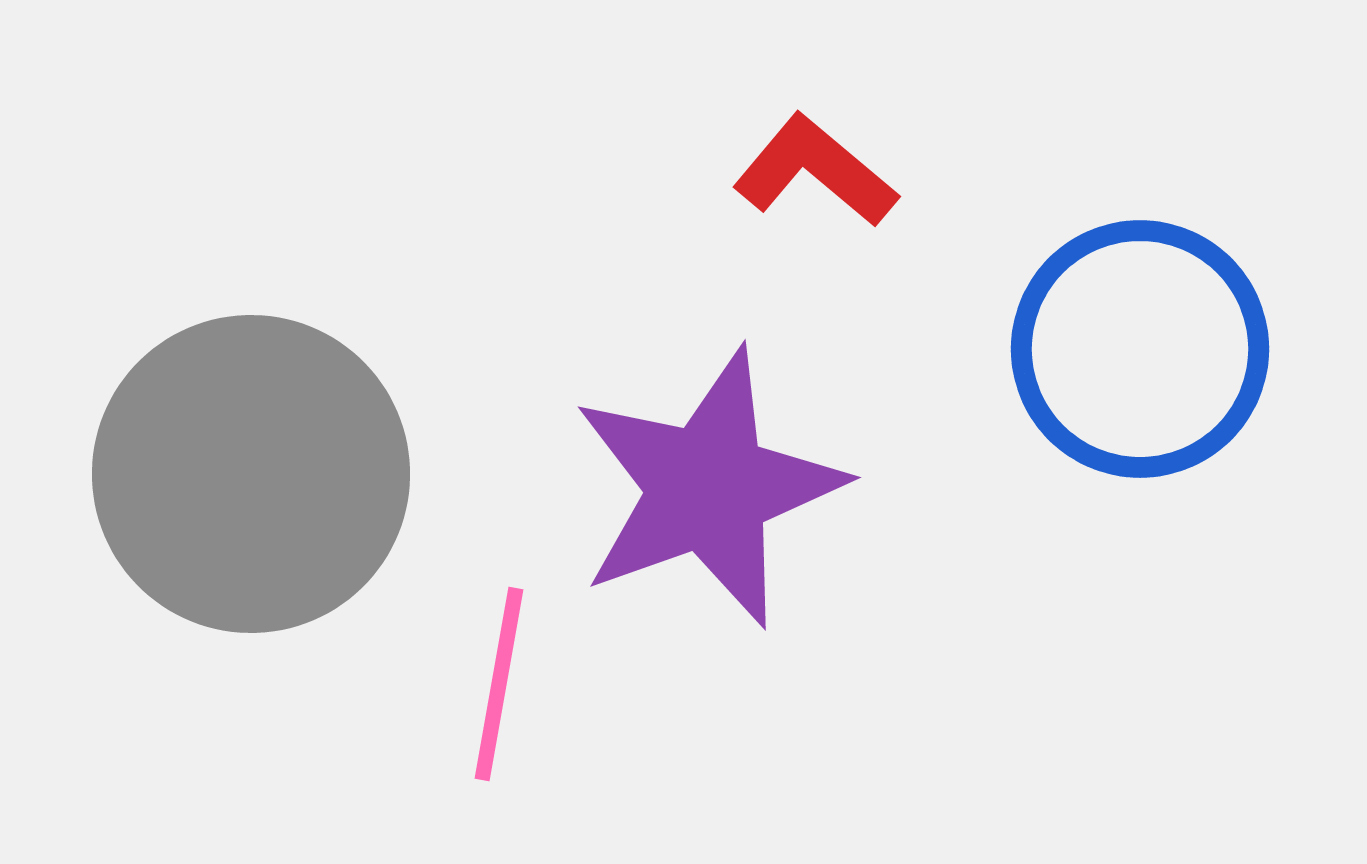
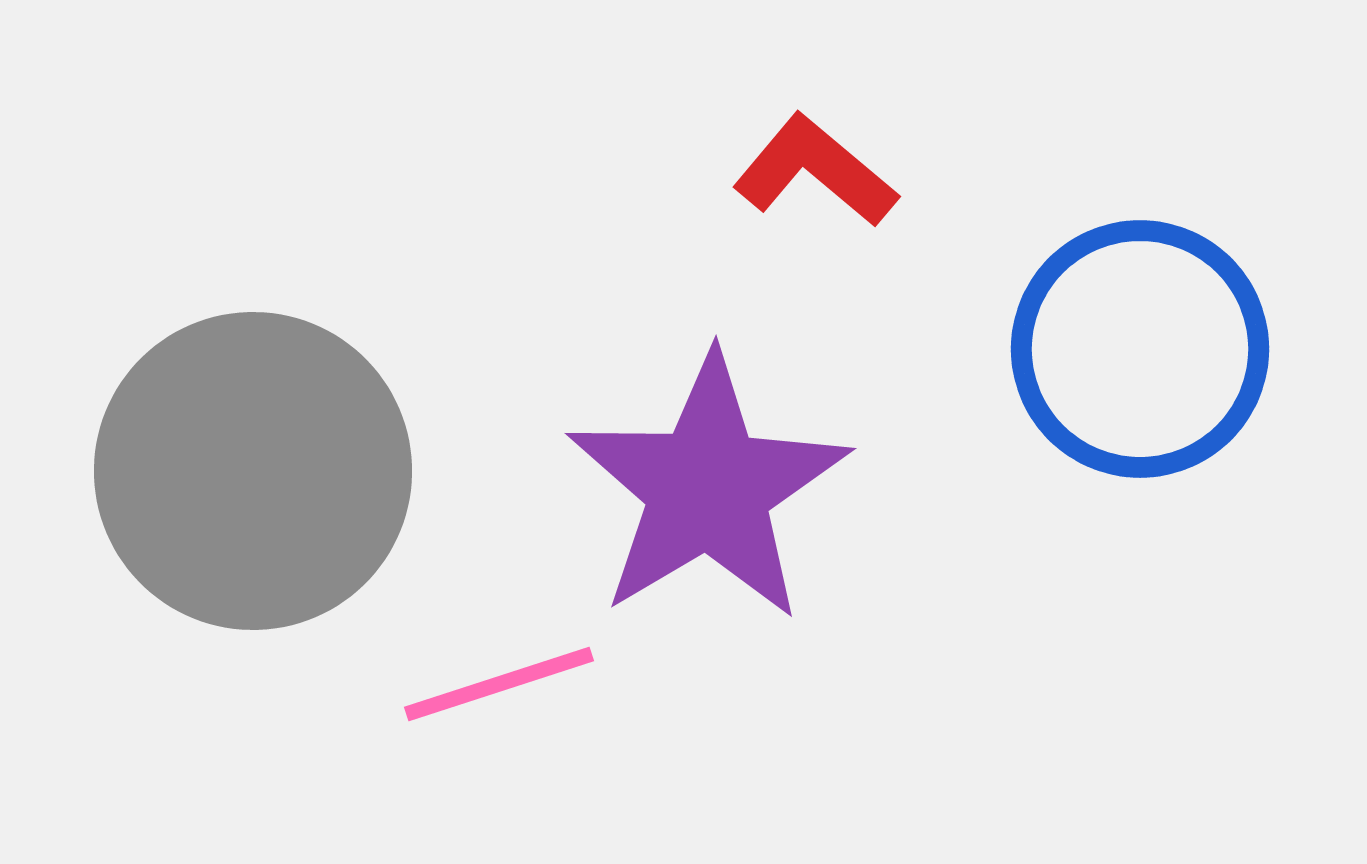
gray circle: moved 2 px right, 3 px up
purple star: rotated 11 degrees counterclockwise
pink line: rotated 62 degrees clockwise
